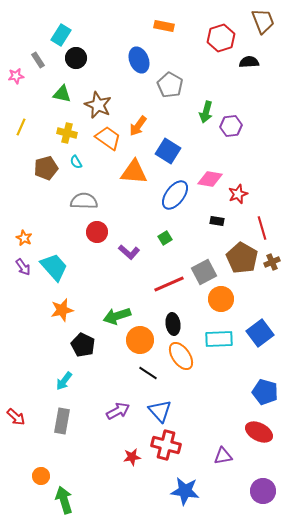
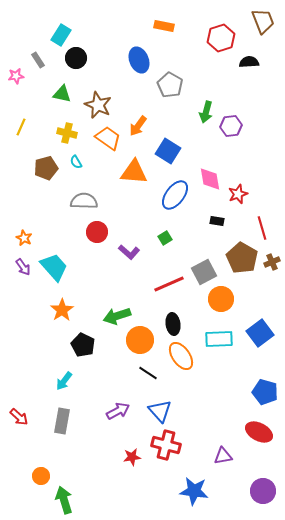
pink diamond at (210, 179): rotated 70 degrees clockwise
orange star at (62, 310): rotated 20 degrees counterclockwise
red arrow at (16, 417): moved 3 px right
blue star at (185, 491): moved 9 px right
